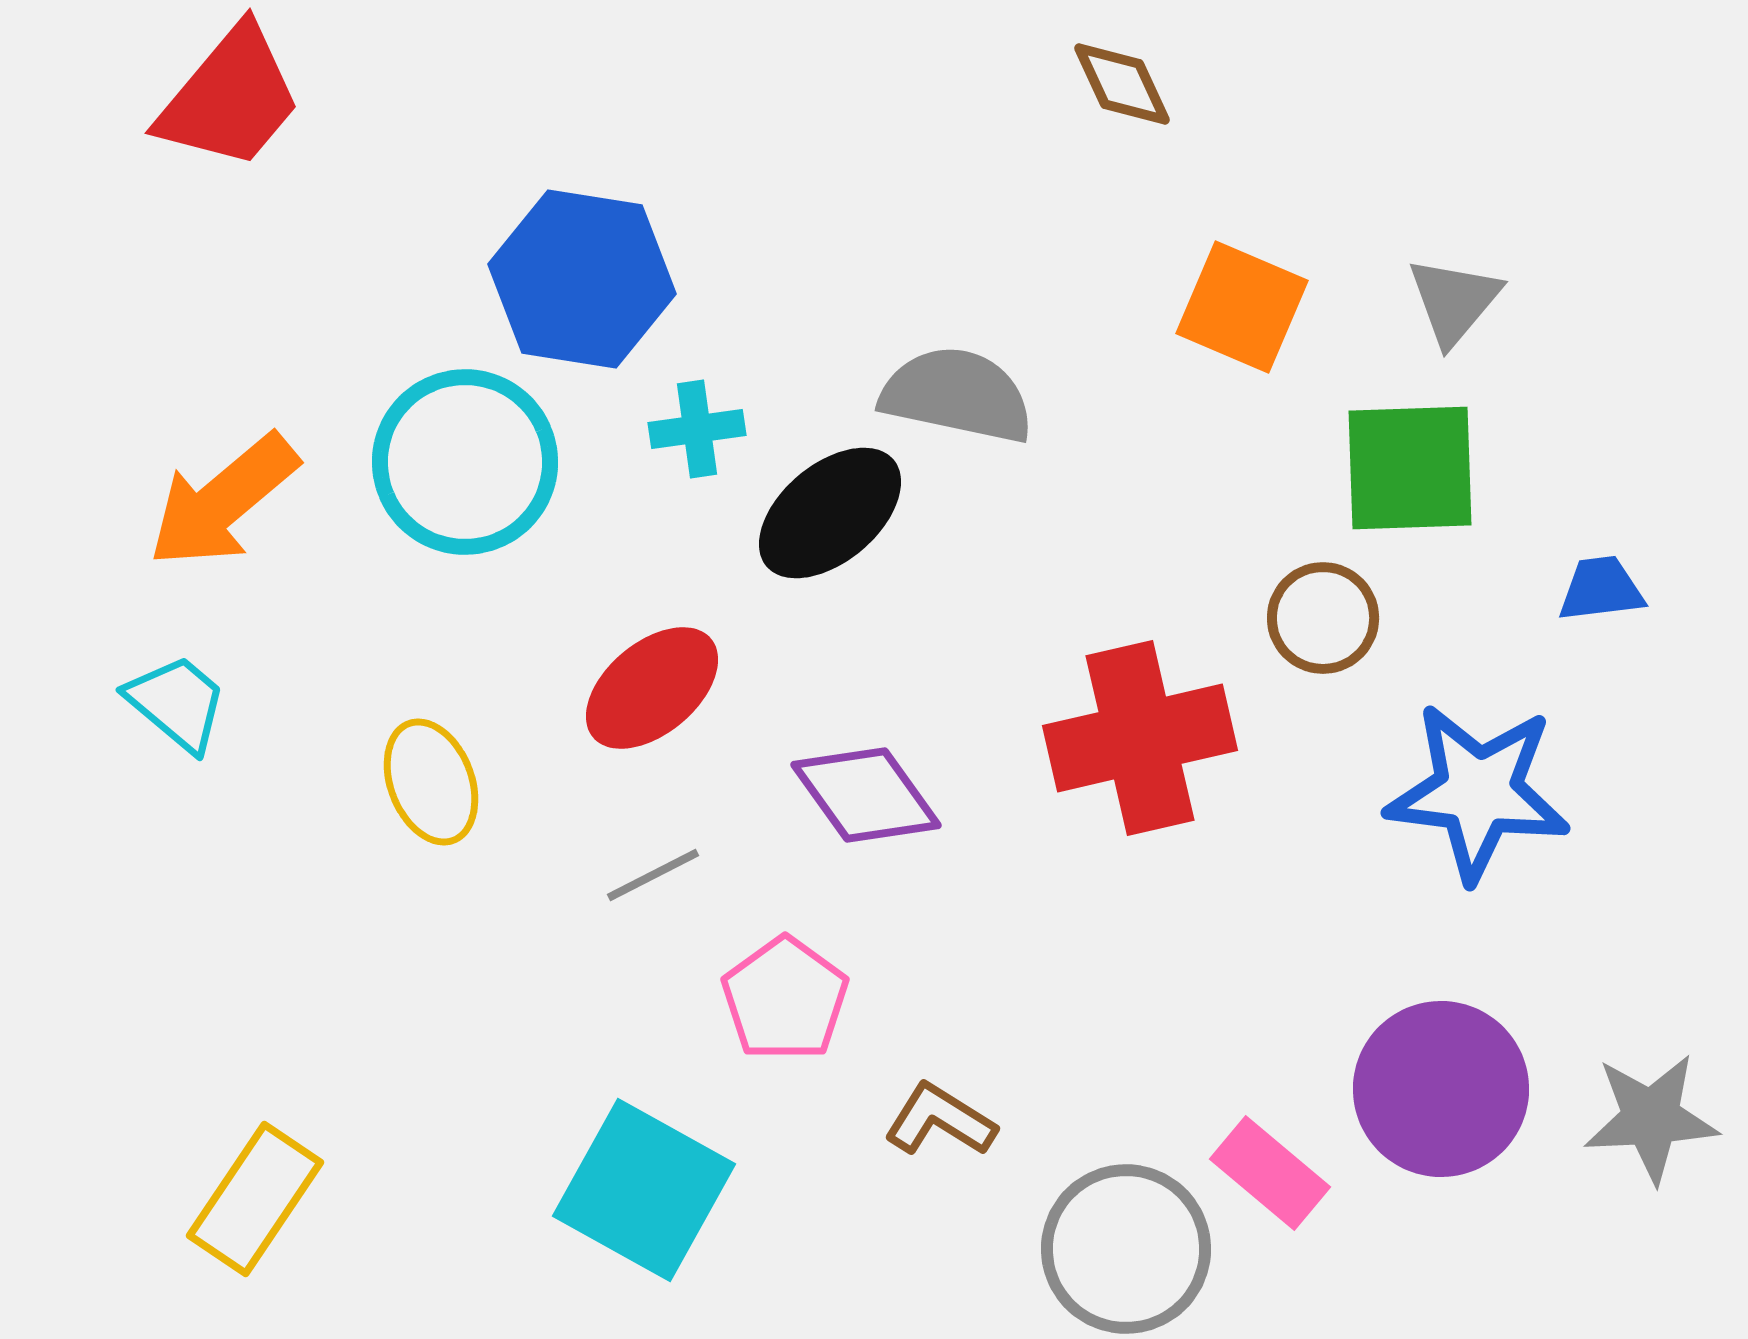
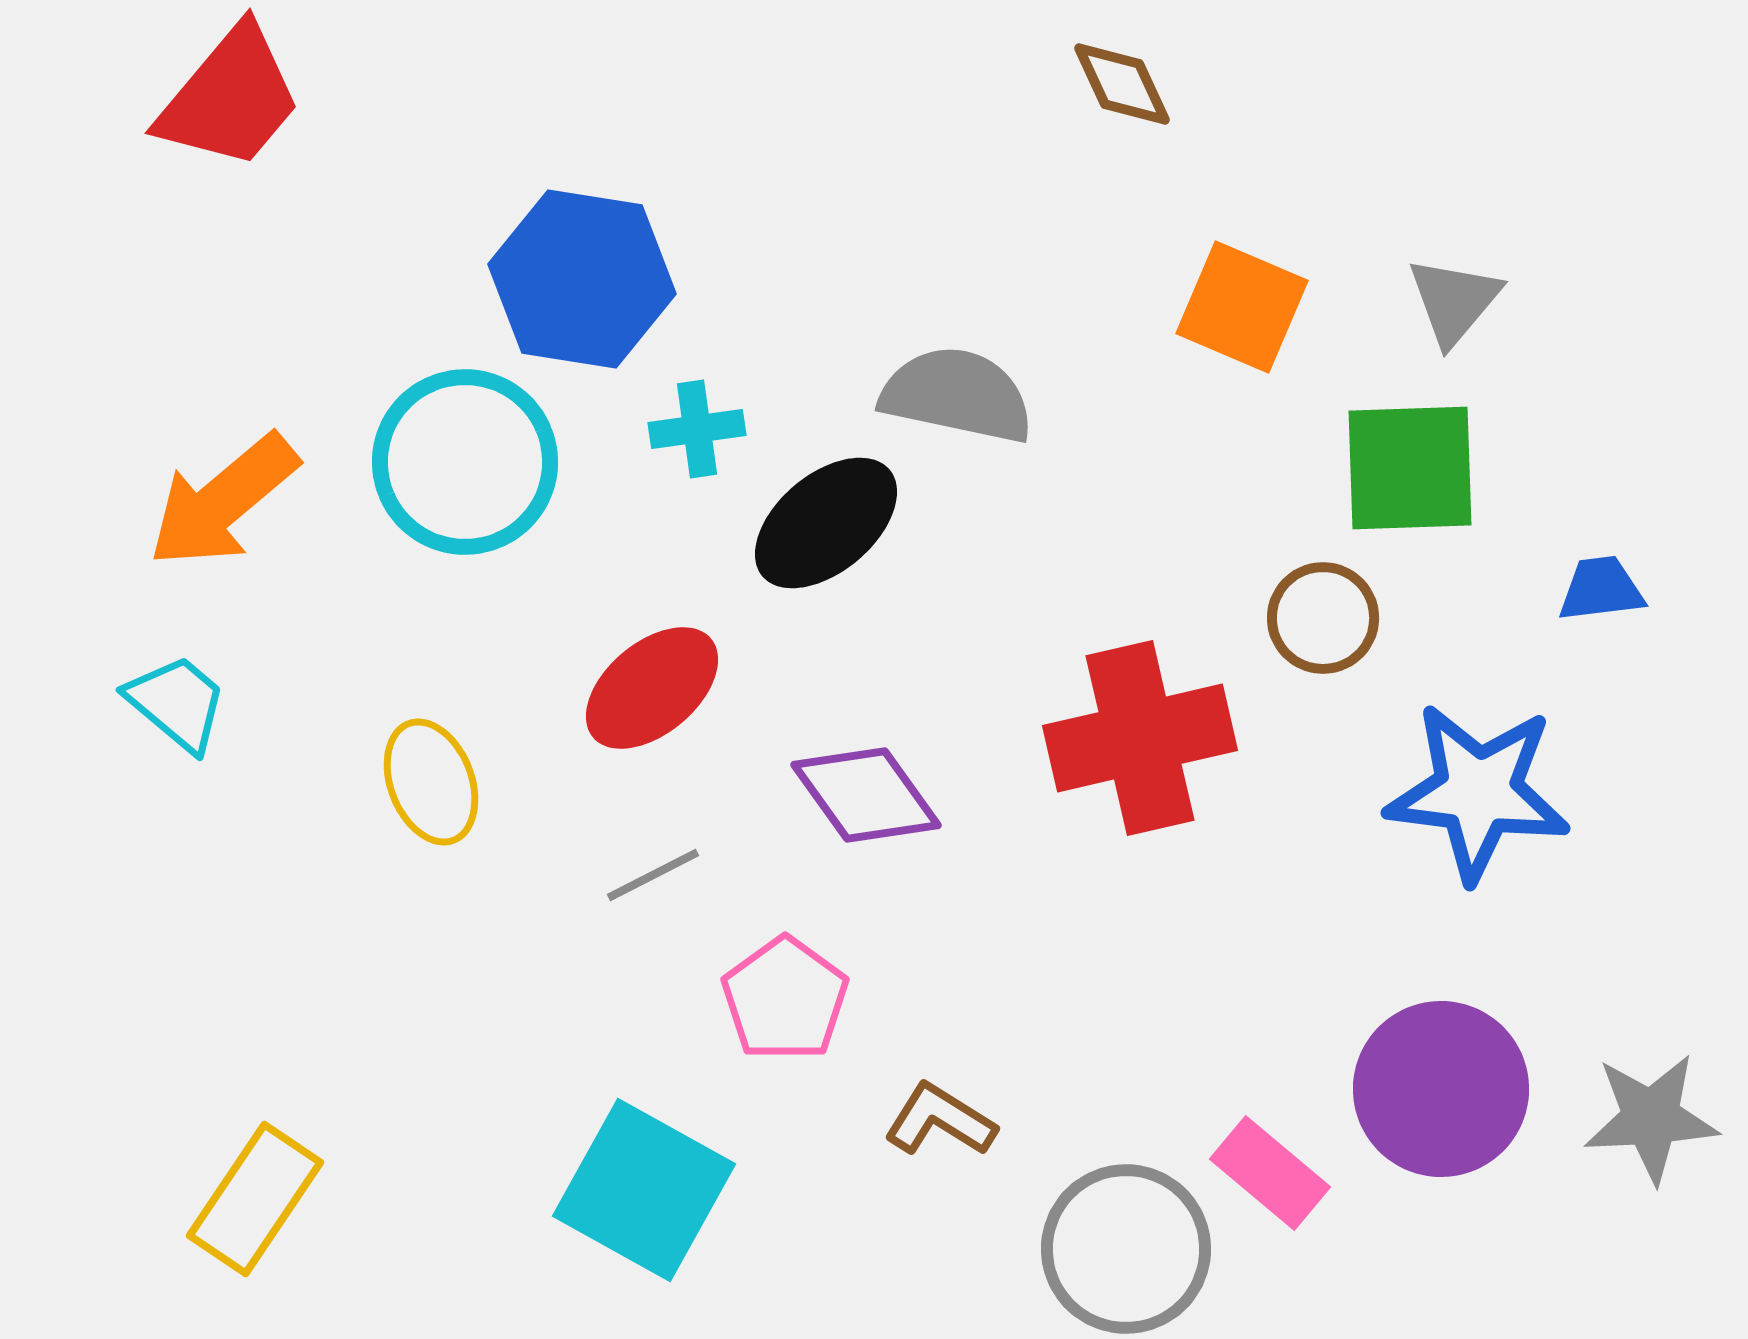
black ellipse: moved 4 px left, 10 px down
